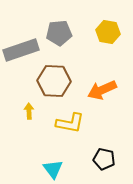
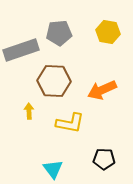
black pentagon: rotated 10 degrees counterclockwise
